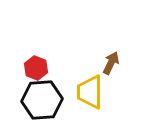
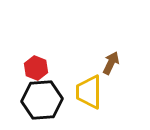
yellow trapezoid: moved 1 px left
